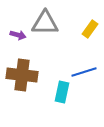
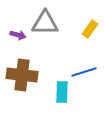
cyan rectangle: rotated 10 degrees counterclockwise
